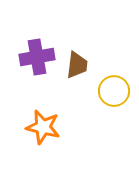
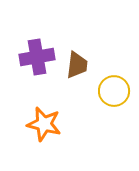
orange star: moved 1 px right, 3 px up
